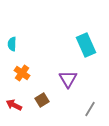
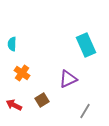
purple triangle: rotated 36 degrees clockwise
gray line: moved 5 px left, 2 px down
